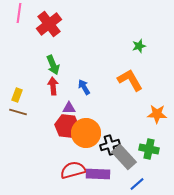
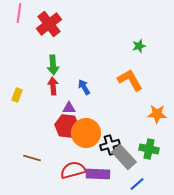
green arrow: rotated 18 degrees clockwise
brown line: moved 14 px right, 46 px down
